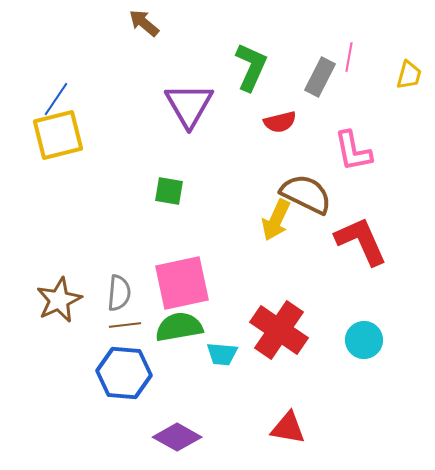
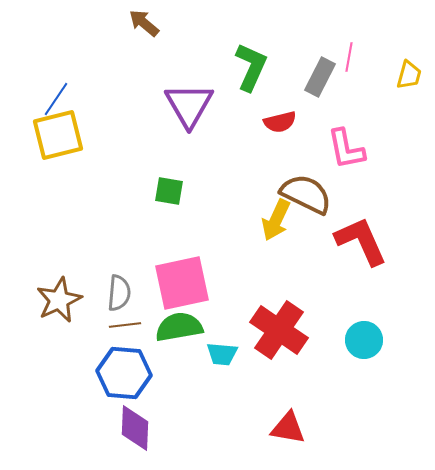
pink L-shape: moved 7 px left, 2 px up
purple diamond: moved 42 px left, 9 px up; rotated 63 degrees clockwise
